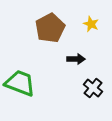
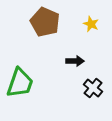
brown pentagon: moved 5 px left, 6 px up; rotated 20 degrees counterclockwise
black arrow: moved 1 px left, 2 px down
green trapezoid: rotated 88 degrees clockwise
